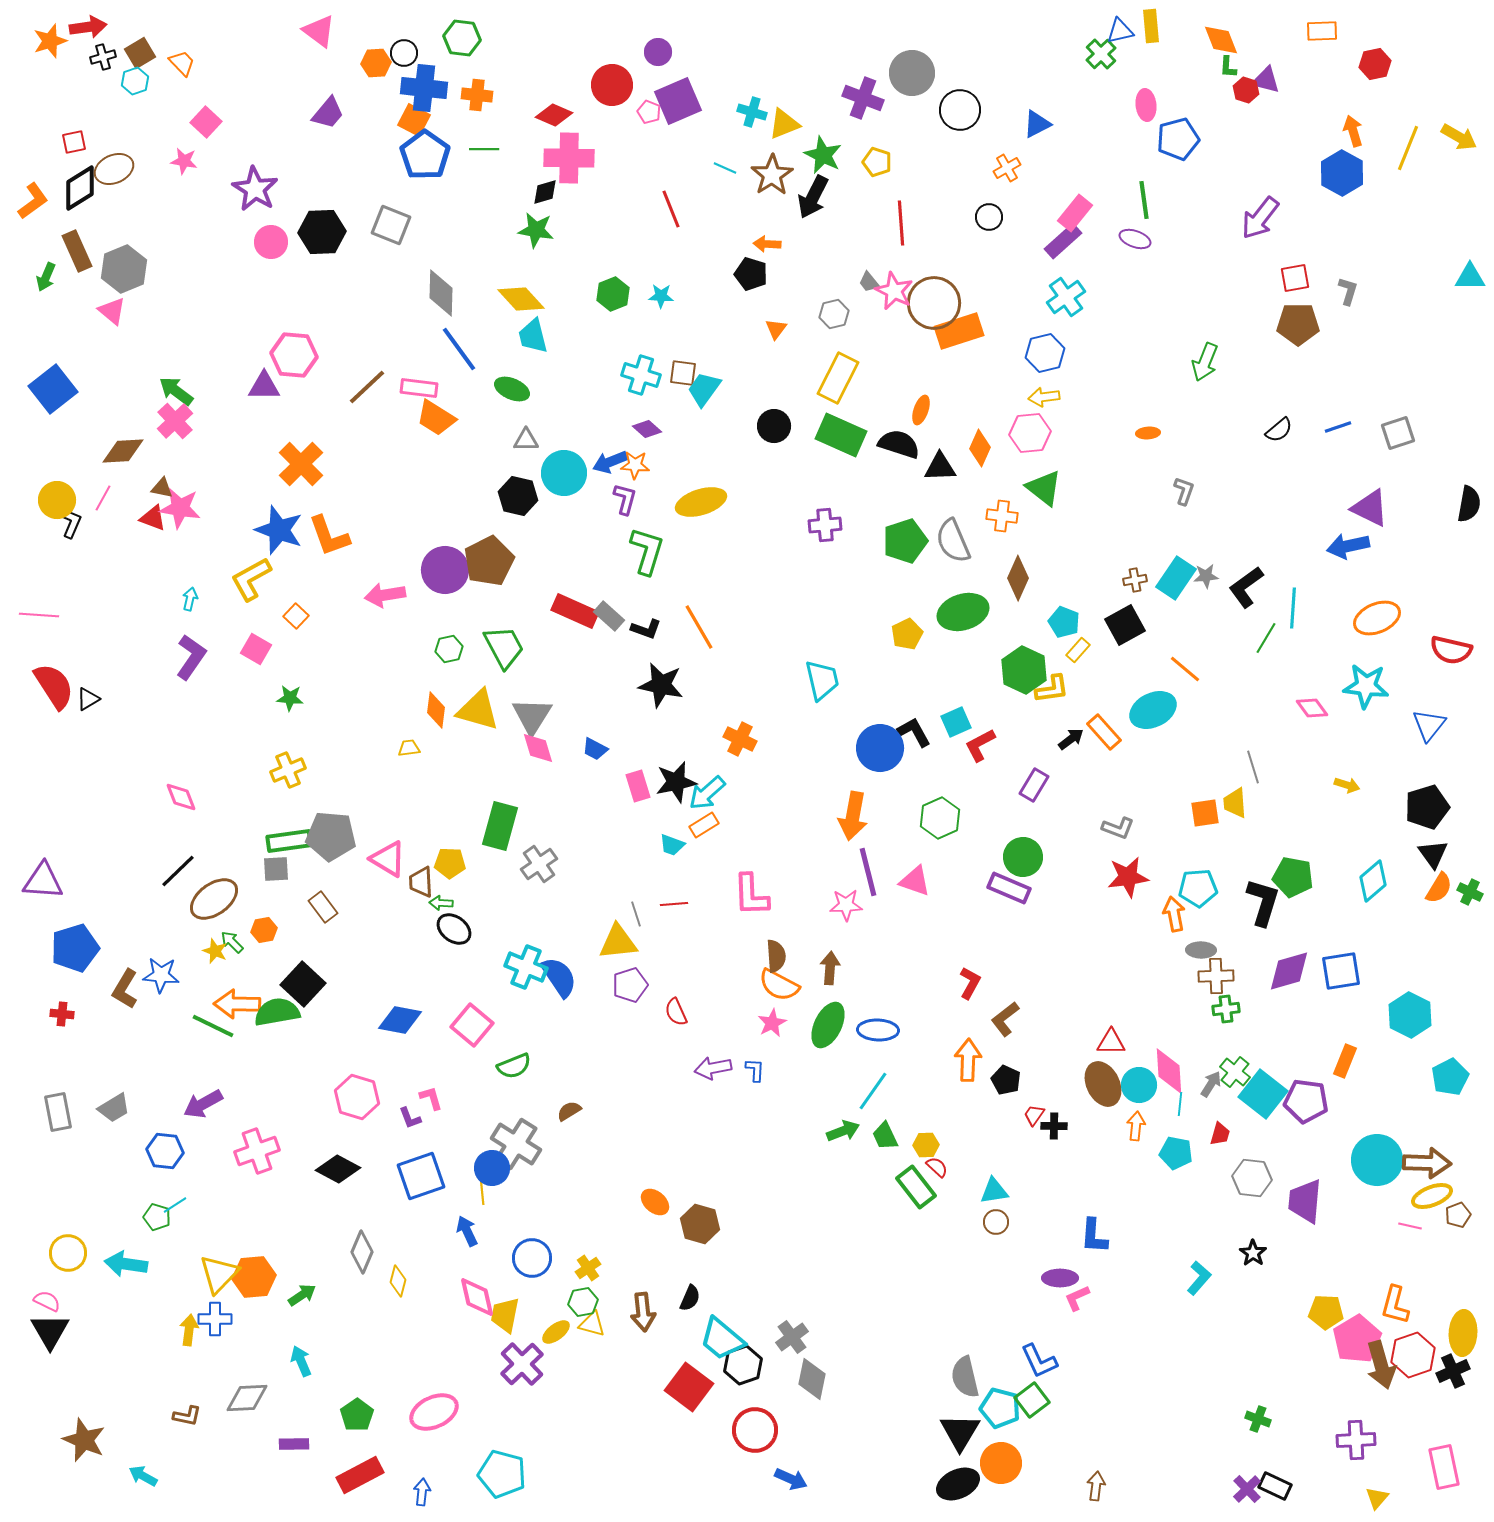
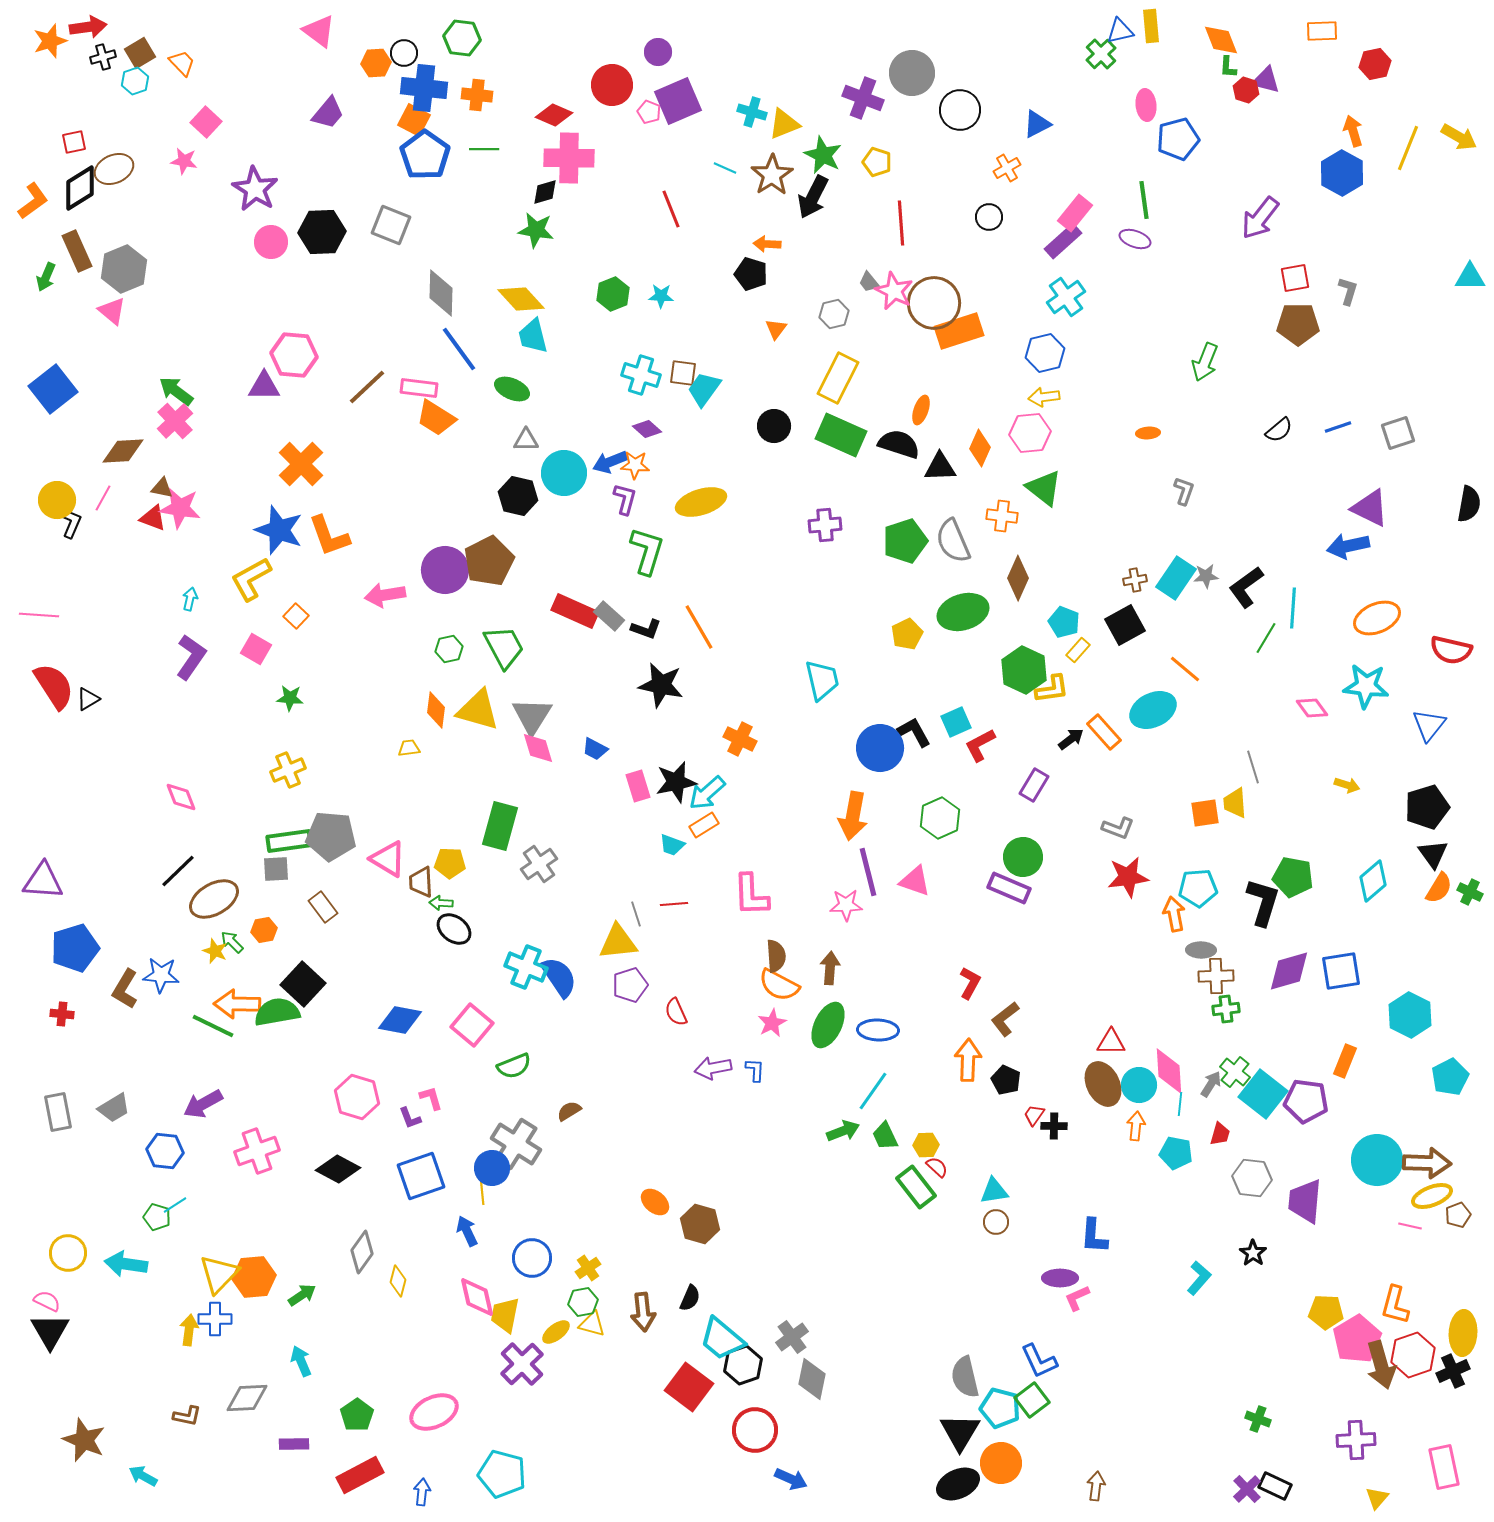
brown ellipse at (214, 899): rotated 6 degrees clockwise
gray diamond at (362, 1252): rotated 12 degrees clockwise
